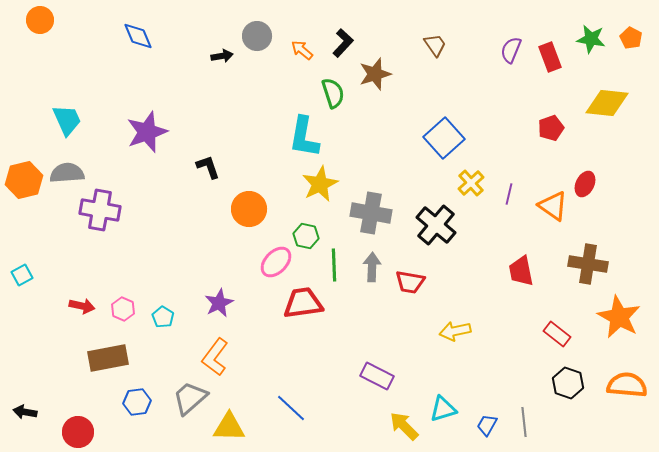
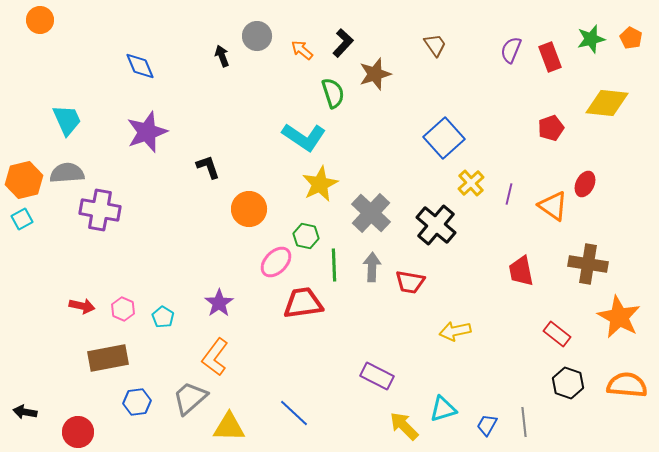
blue diamond at (138, 36): moved 2 px right, 30 px down
green star at (591, 39): rotated 24 degrees counterclockwise
black arrow at (222, 56): rotated 100 degrees counterclockwise
cyan L-shape at (304, 137): rotated 66 degrees counterclockwise
gray cross at (371, 213): rotated 33 degrees clockwise
cyan square at (22, 275): moved 56 px up
purple star at (219, 303): rotated 8 degrees counterclockwise
blue line at (291, 408): moved 3 px right, 5 px down
